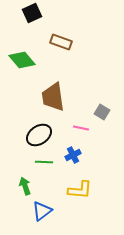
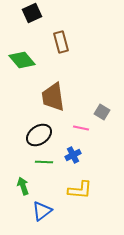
brown rectangle: rotated 55 degrees clockwise
green arrow: moved 2 px left
